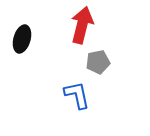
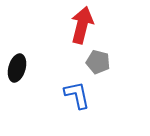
black ellipse: moved 5 px left, 29 px down
gray pentagon: rotated 25 degrees clockwise
